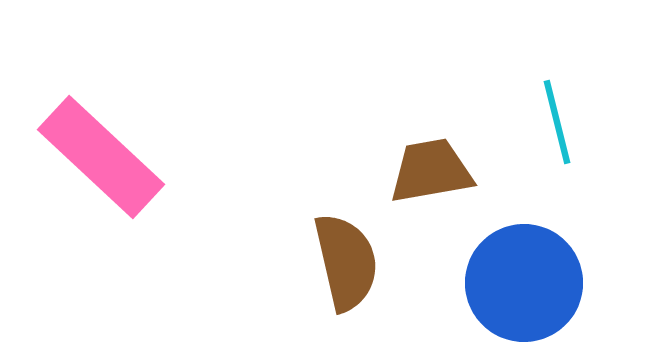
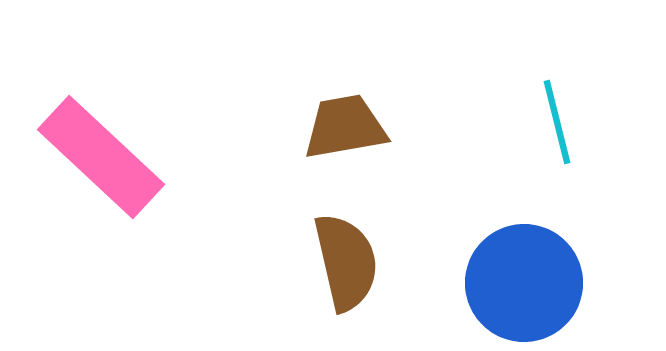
brown trapezoid: moved 86 px left, 44 px up
